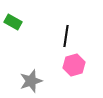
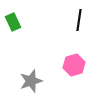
green rectangle: rotated 36 degrees clockwise
black line: moved 13 px right, 16 px up
